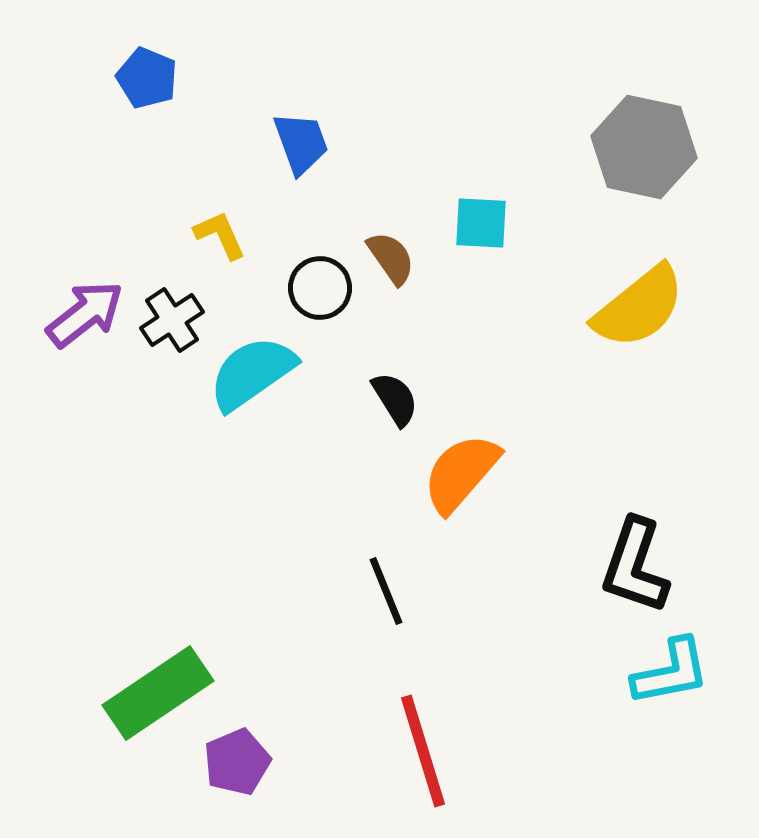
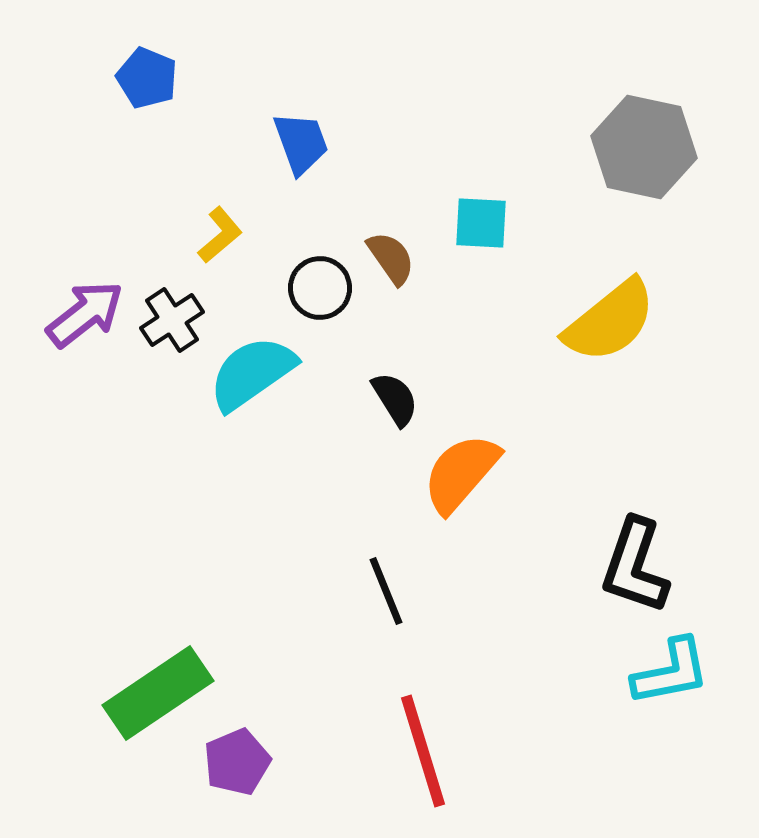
yellow L-shape: rotated 74 degrees clockwise
yellow semicircle: moved 29 px left, 14 px down
